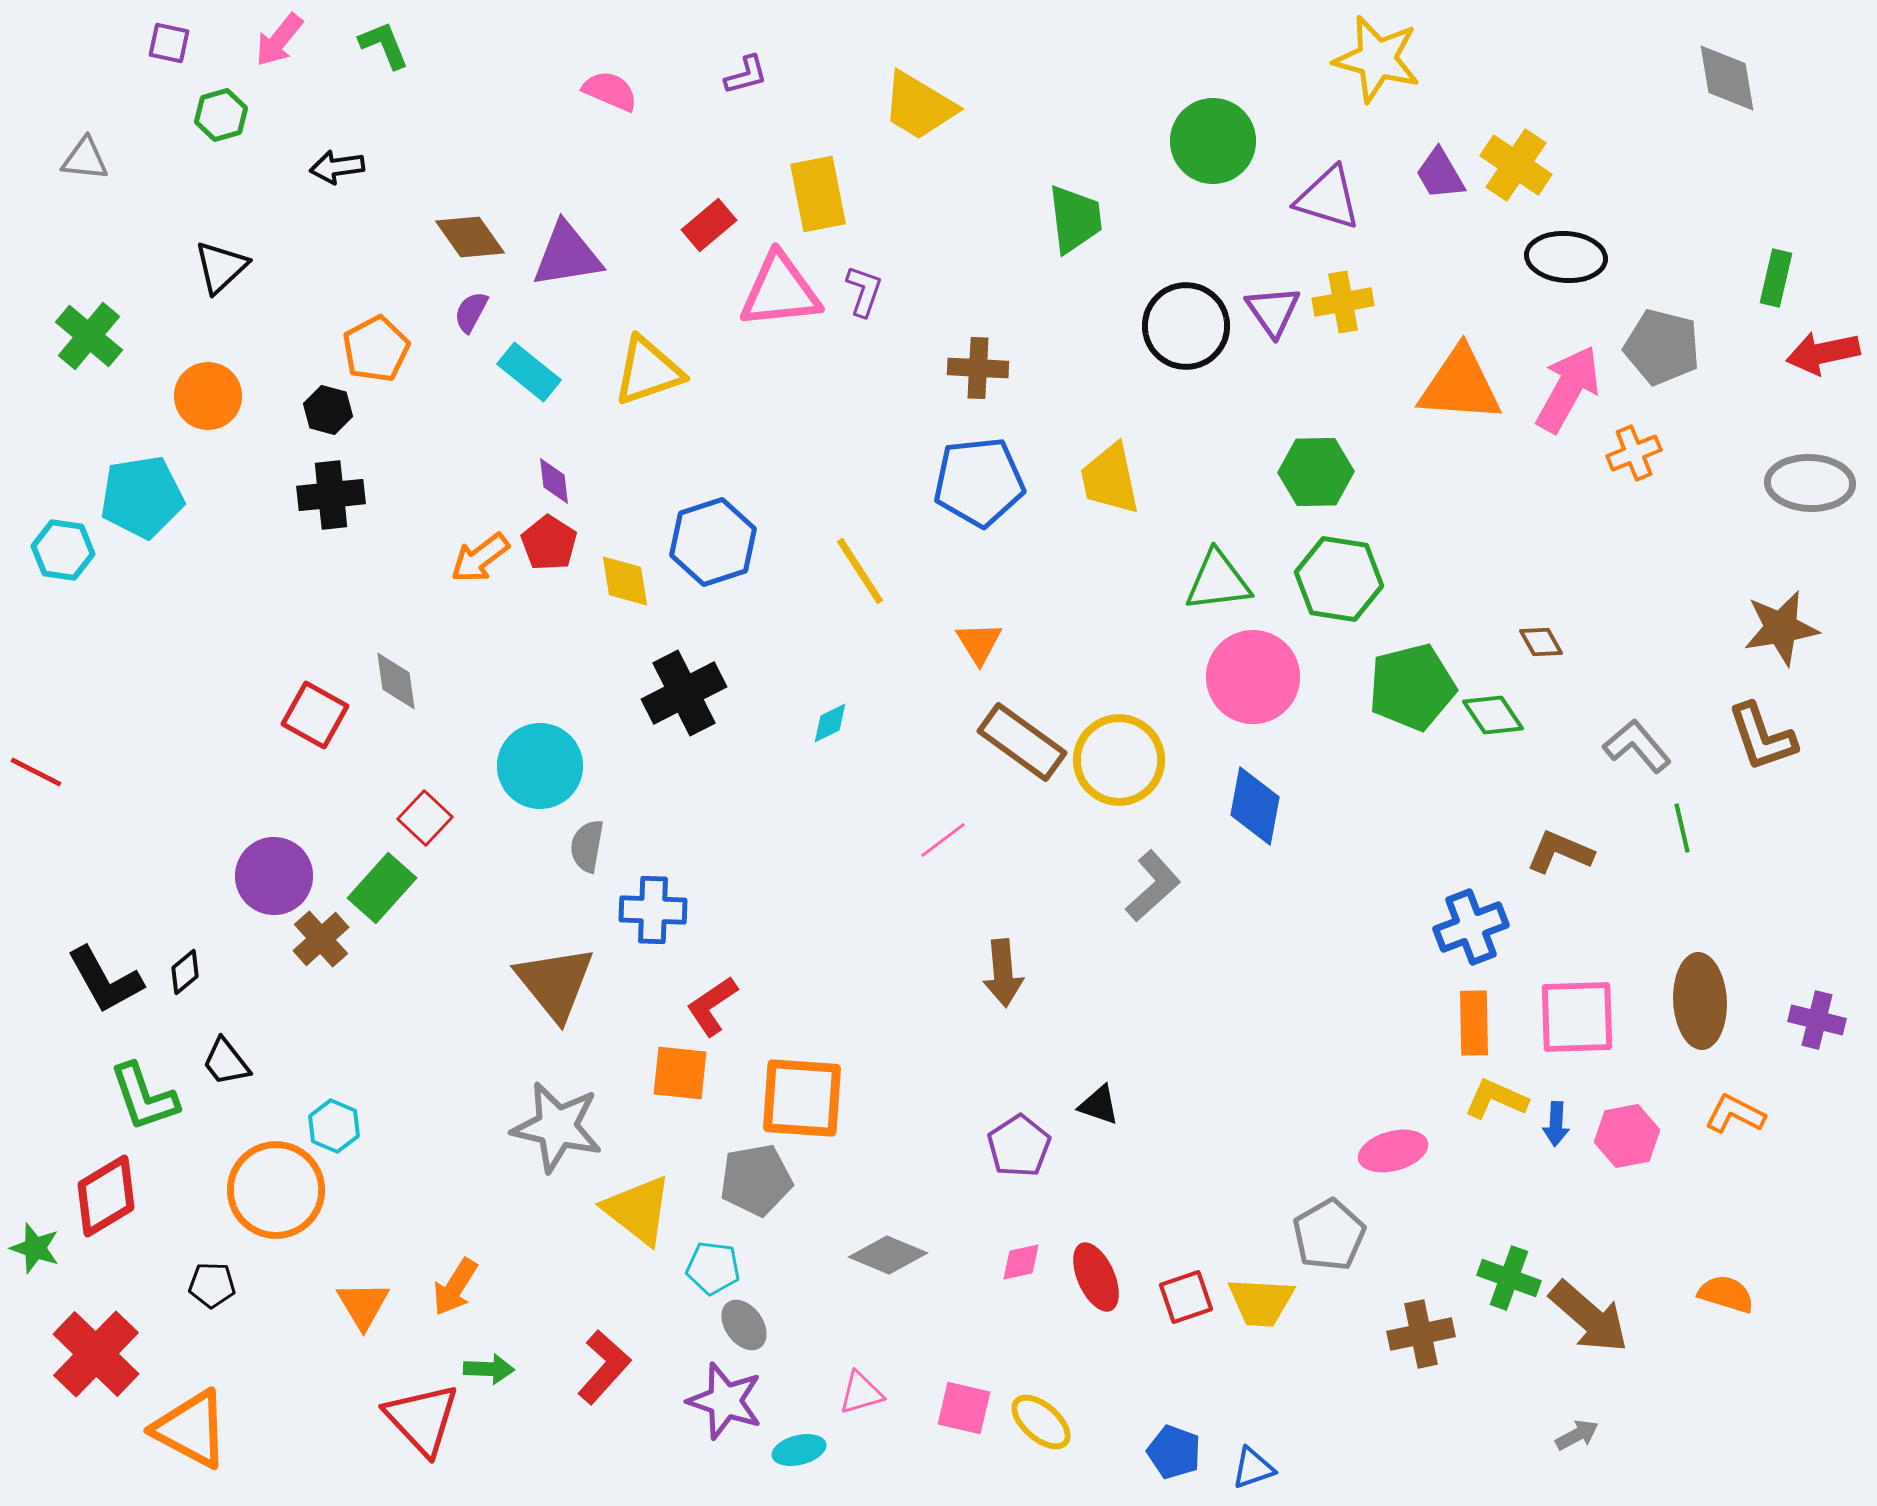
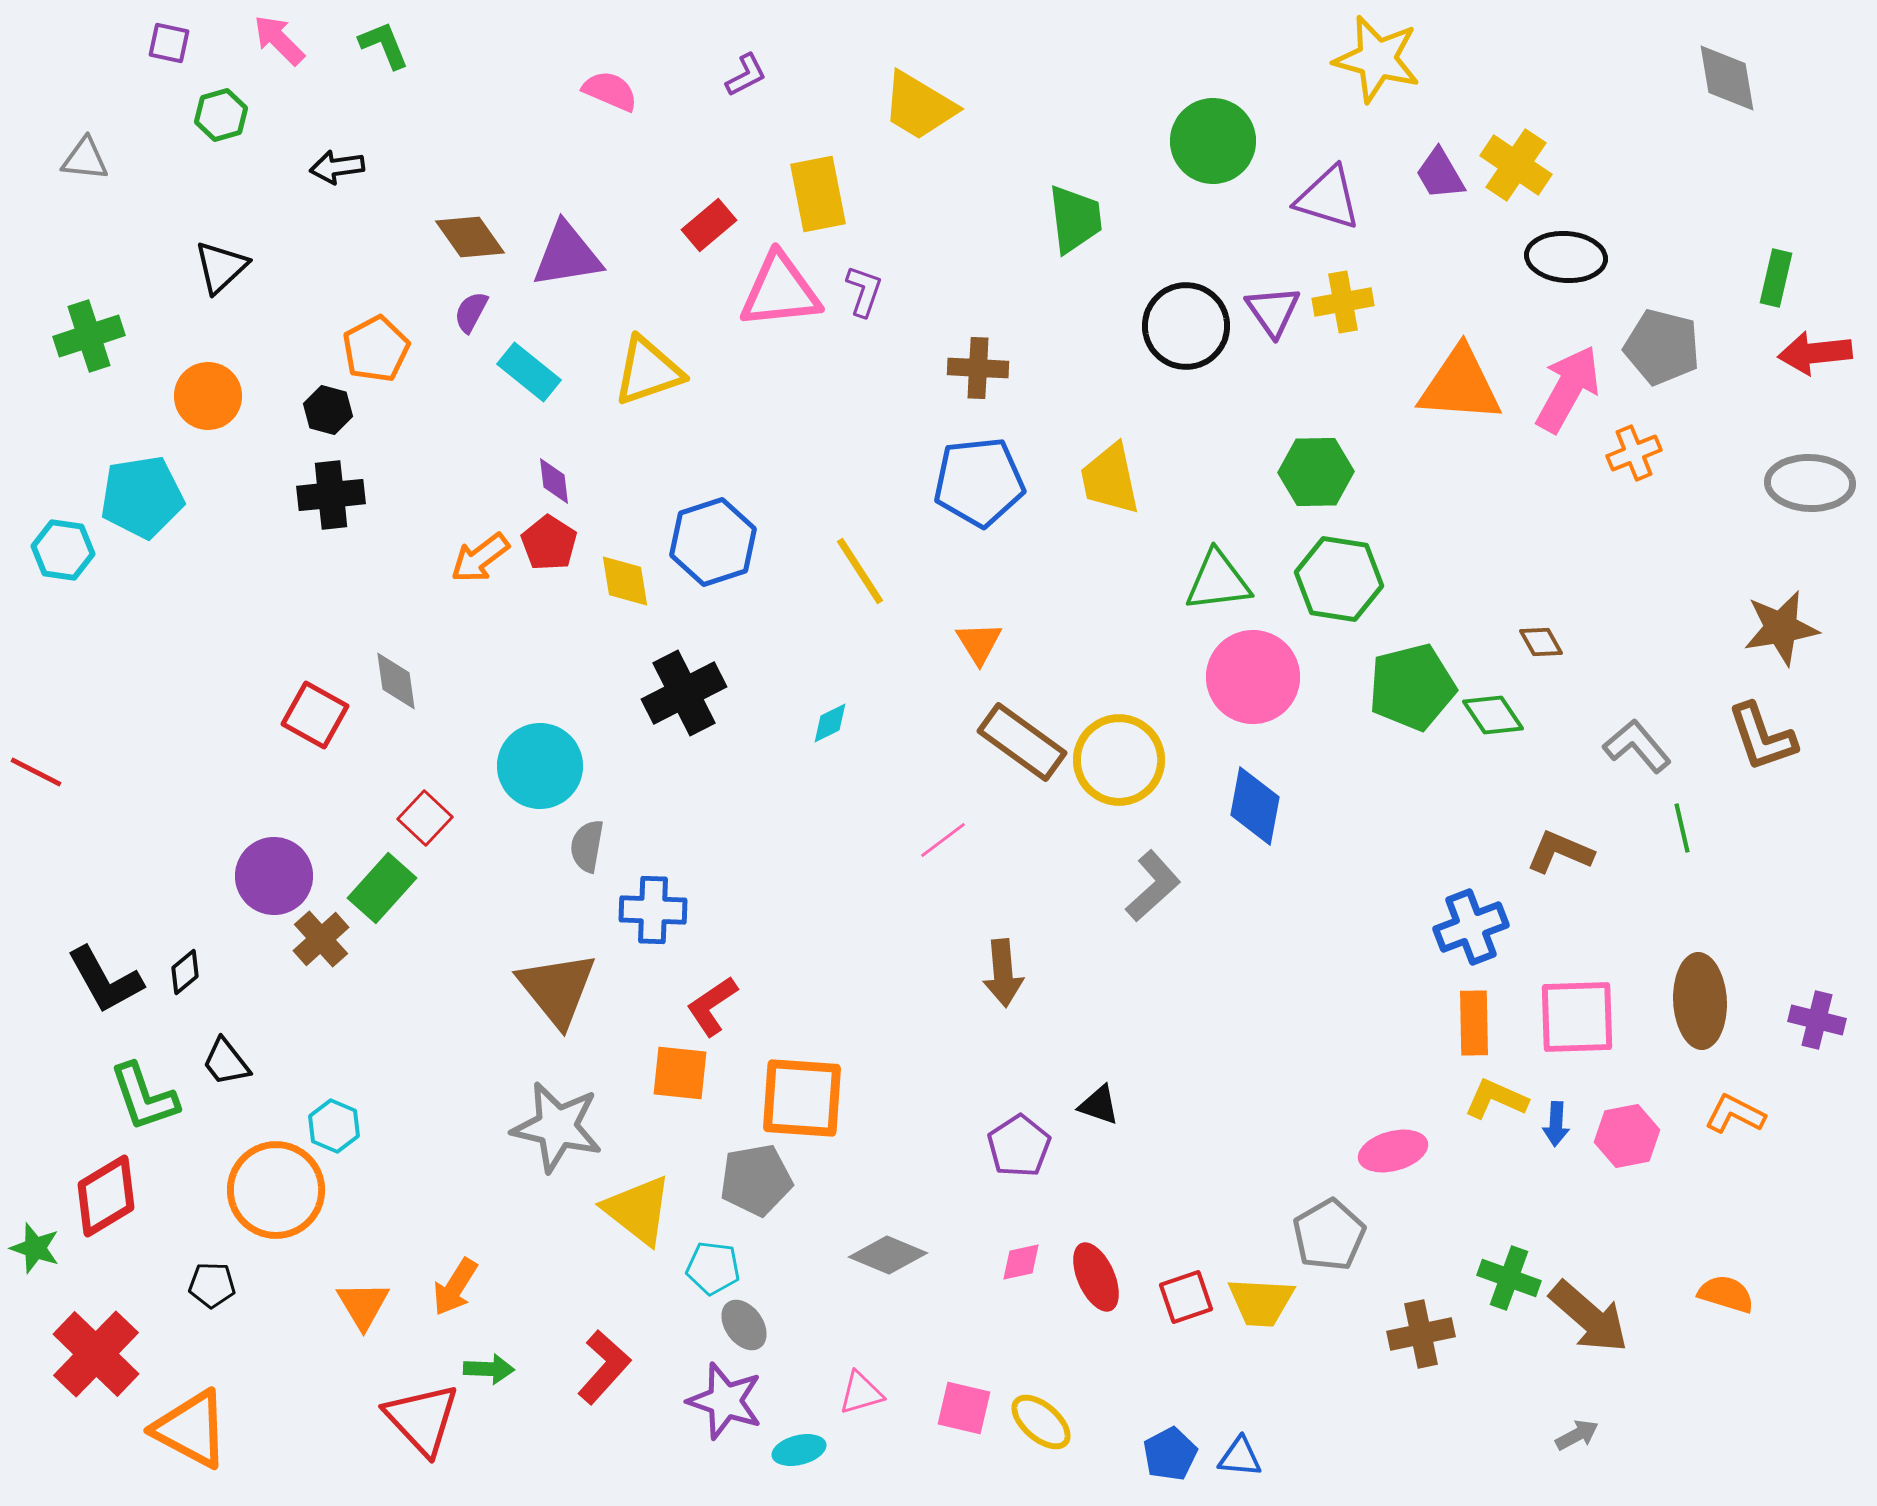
pink arrow at (279, 40): rotated 96 degrees clockwise
purple L-shape at (746, 75): rotated 12 degrees counterclockwise
green cross at (89, 336): rotated 32 degrees clockwise
red arrow at (1823, 353): moved 8 px left; rotated 6 degrees clockwise
brown triangle at (555, 983): moved 2 px right, 6 px down
blue pentagon at (1174, 1452): moved 4 px left, 2 px down; rotated 24 degrees clockwise
blue triangle at (1253, 1468): moved 13 px left, 11 px up; rotated 24 degrees clockwise
